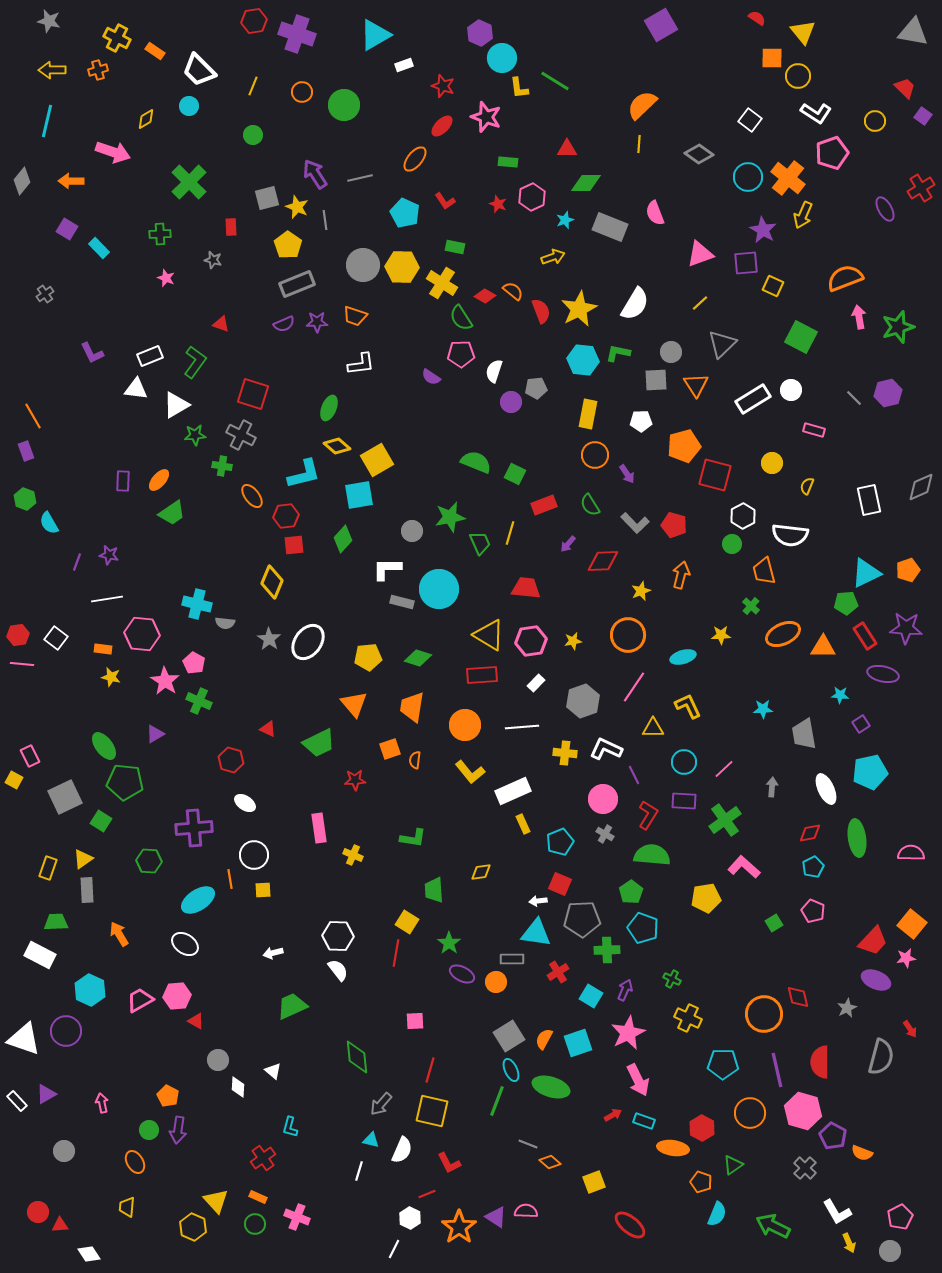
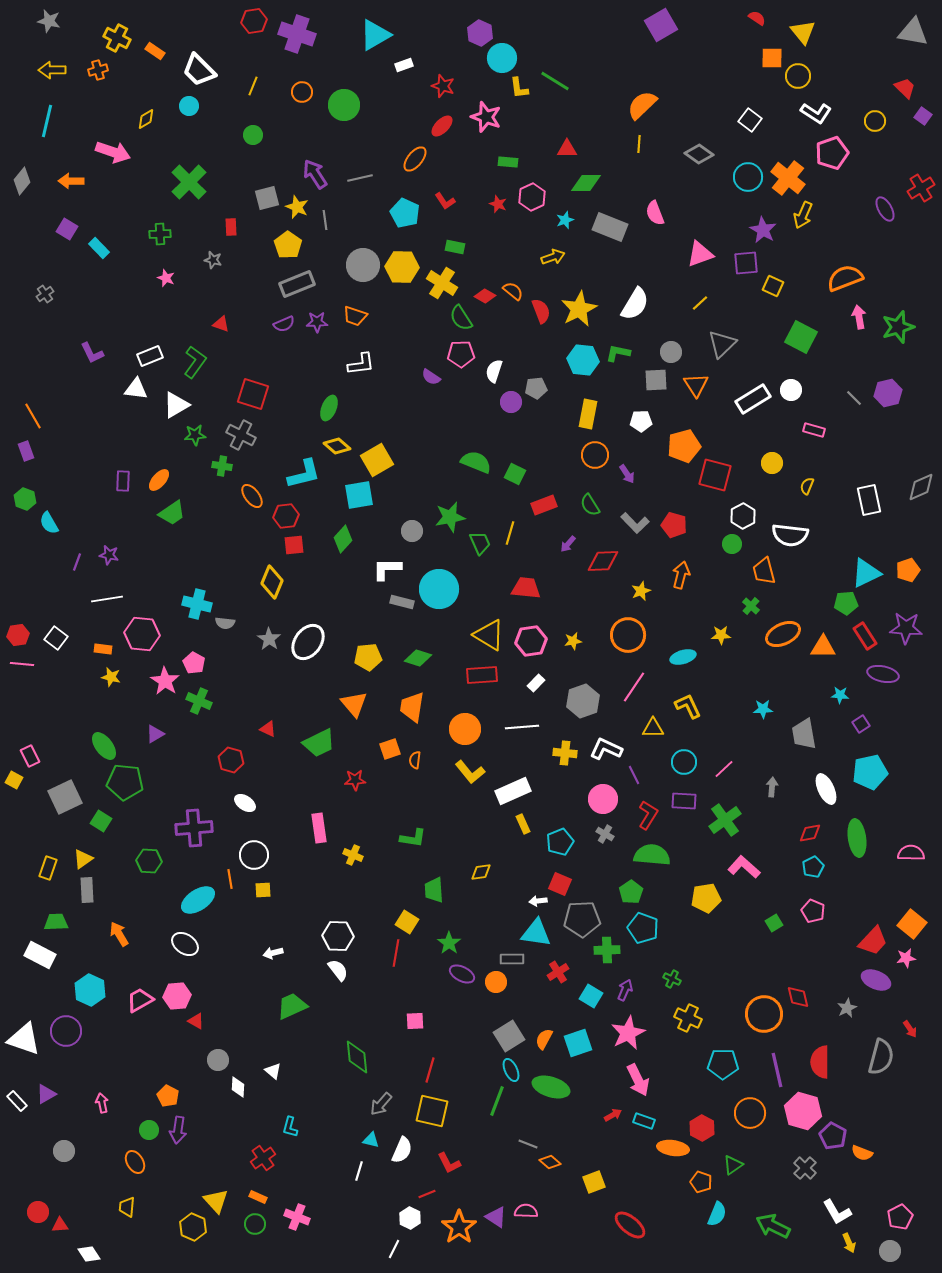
orange circle at (465, 725): moved 4 px down
